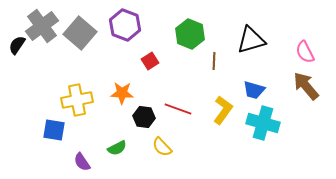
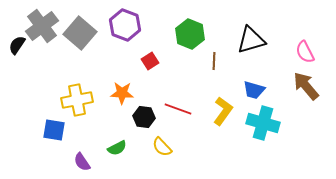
yellow L-shape: moved 1 px down
